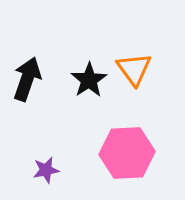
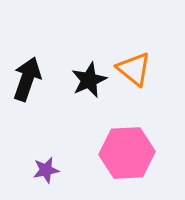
orange triangle: rotated 15 degrees counterclockwise
black star: rotated 9 degrees clockwise
